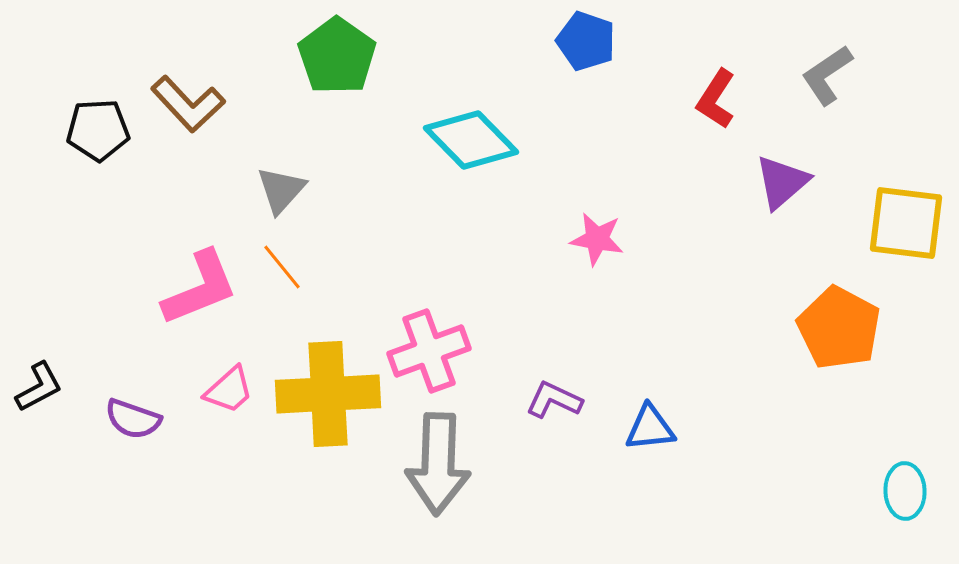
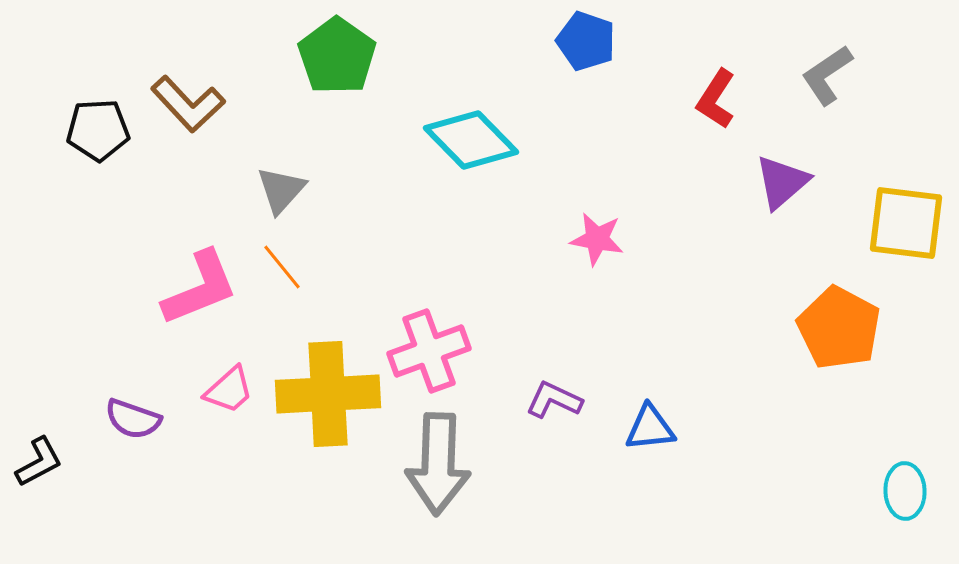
black L-shape: moved 75 px down
